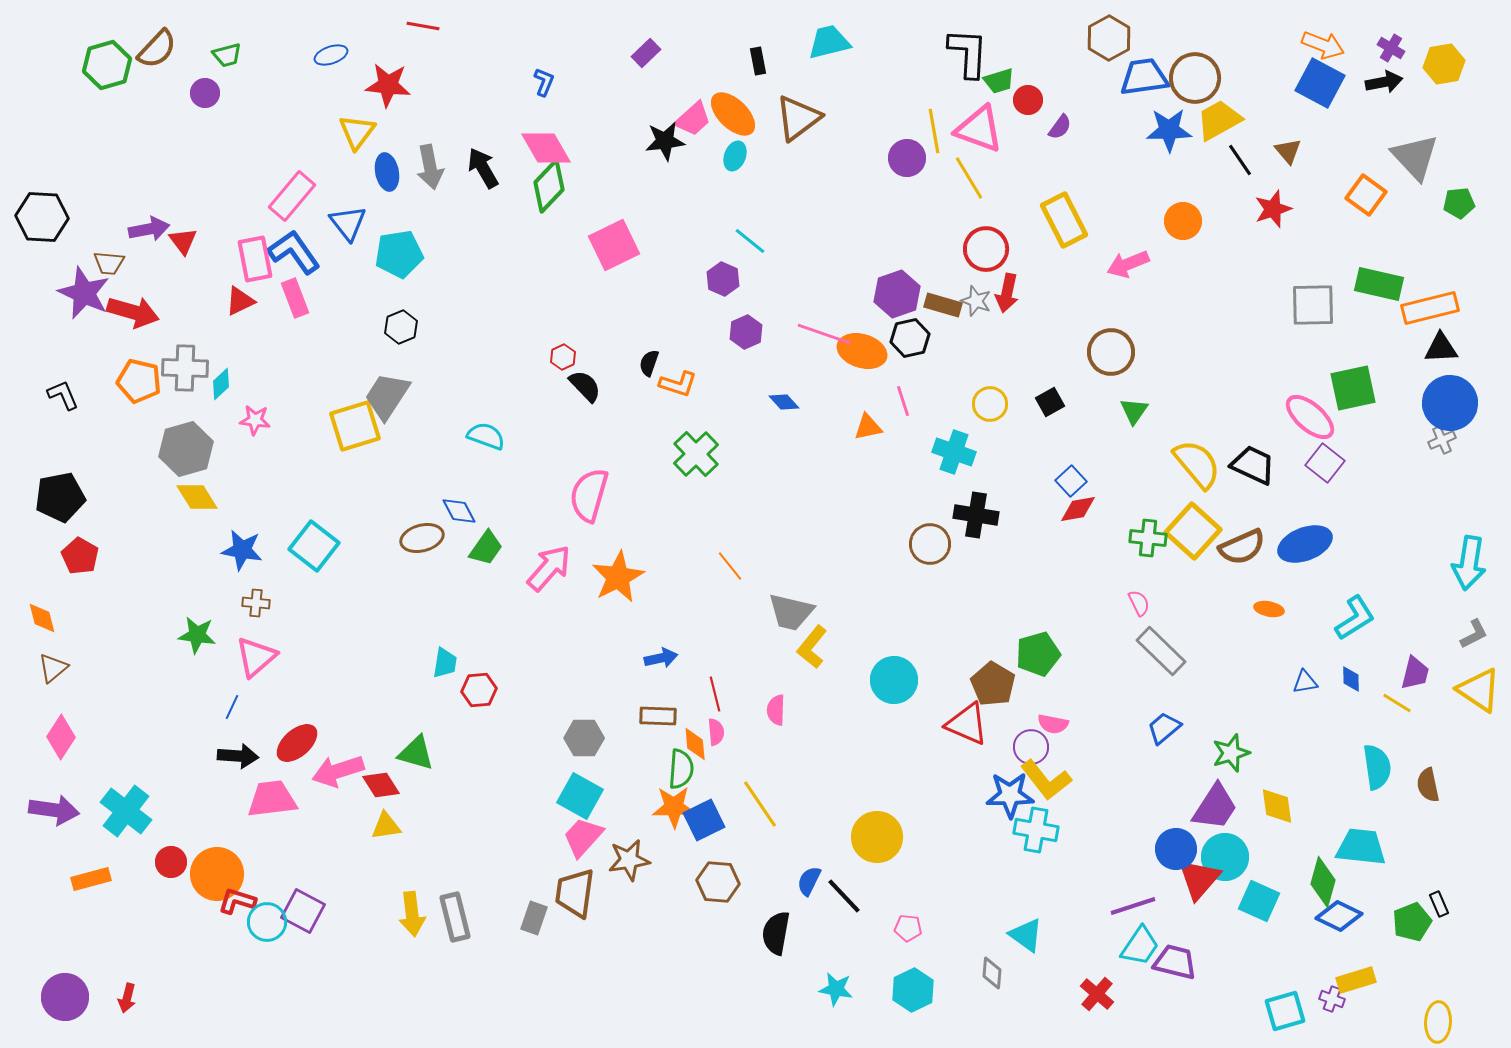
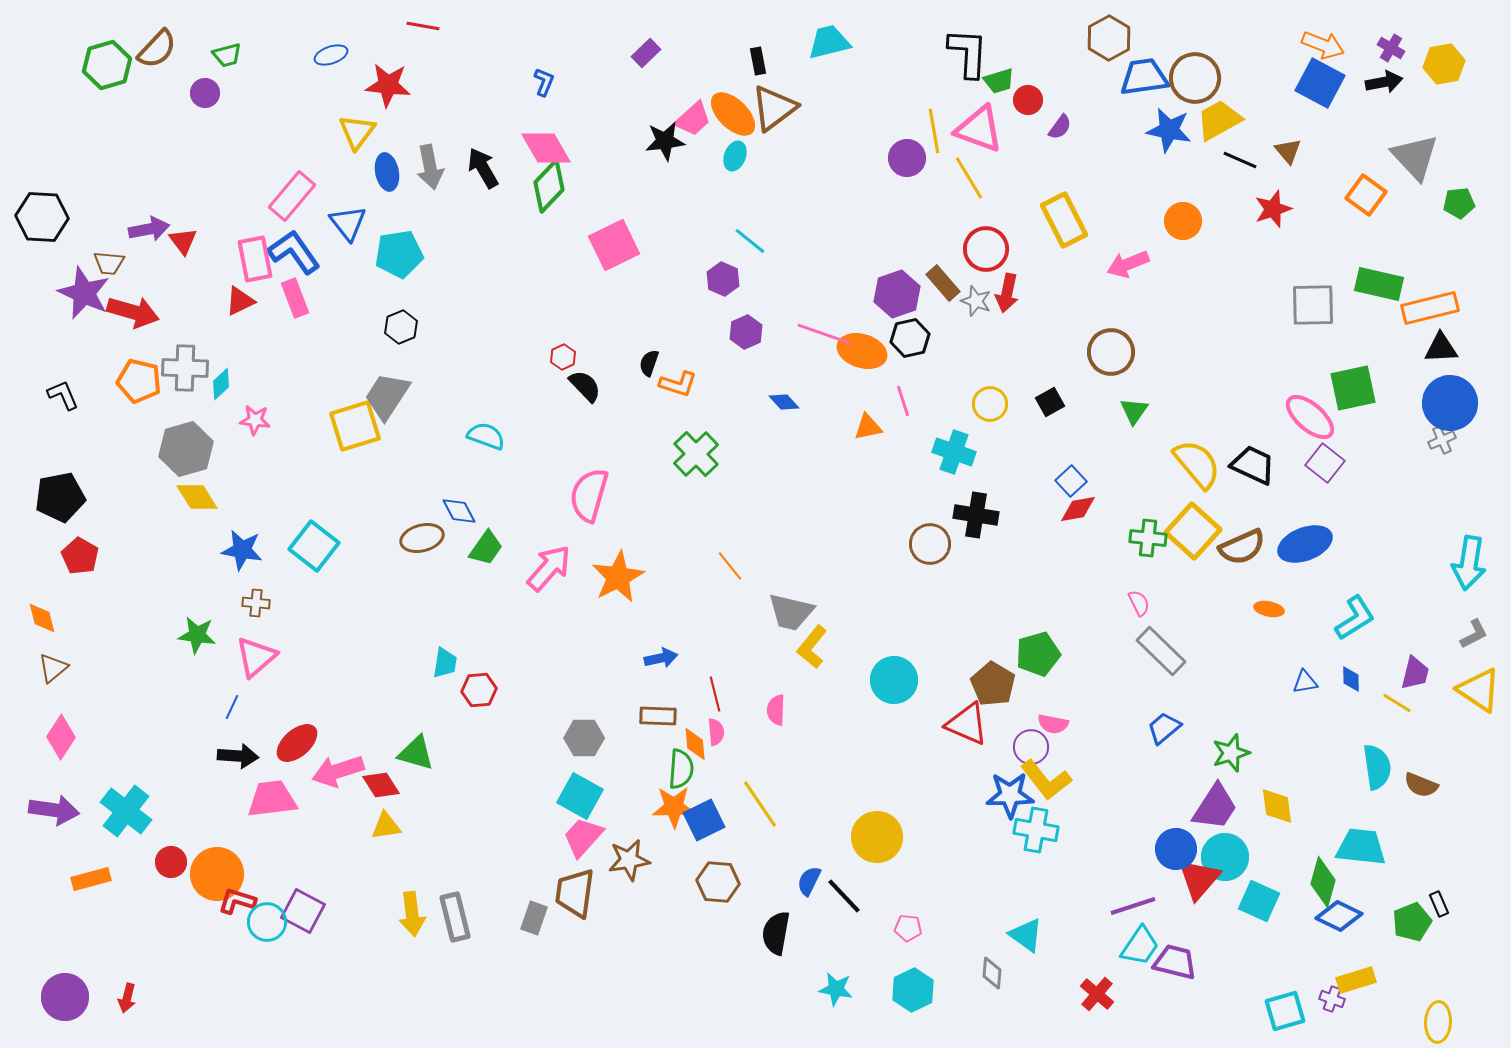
brown triangle at (798, 118): moved 24 px left, 10 px up
blue star at (1169, 130): rotated 12 degrees clockwise
black line at (1240, 160): rotated 32 degrees counterclockwise
brown rectangle at (943, 305): moved 22 px up; rotated 33 degrees clockwise
brown semicircle at (1428, 785): moved 7 px left; rotated 56 degrees counterclockwise
